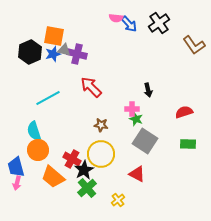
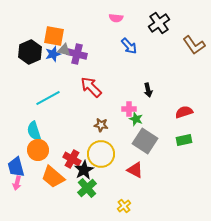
blue arrow: moved 22 px down
pink cross: moved 3 px left
green rectangle: moved 4 px left, 4 px up; rotated 14 degrees counterclockwise
red triangle: moved 2 px left, 4 px up
yellow cross: moved 6 px right, 6 px down
